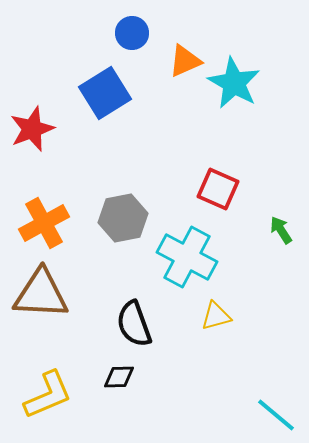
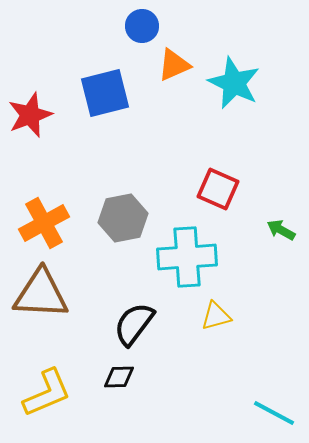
blue circle: moved 10 px right, 7 px up
orange triangle: moved 11 px left, 4 px down
cyan star: rotated 4 degrees counterclockwise
blue square: rotated 18 degrees clockwise
red star: moved 2 px left, 14 px up
green arrow: rotated 28 degrees counterclockwise
cyan cross: rotated 32 degrees counterclockwise
black semicircle: rotated 57 degrees clockwise
yellow L-shape: moved 1 px left, 2 px up
cyan line: moved 2 px left, 2 px up; rotated 12 degrees counterclockwise
